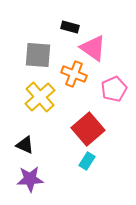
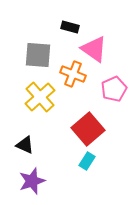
pink triangle: moved 1 px right, 1 px down
orange cross: moved 1 px left
purple star: moved 2 px right, 2 px down; rotated 16 degrees counterclockwise
